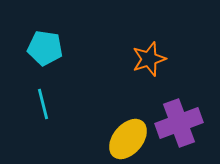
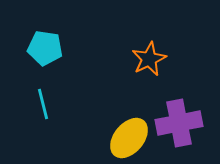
orange star: rotated 8 degrees counterclockwise
purple cross: rotated 9 degrees clockwise
yellow ellipse: moved 1 px right, 1 px up
